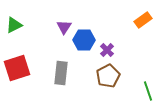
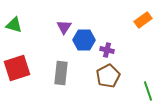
green triangle: rotated 42 degrees clockwise
purple cross: rotated 32 degrees counterclockwise
